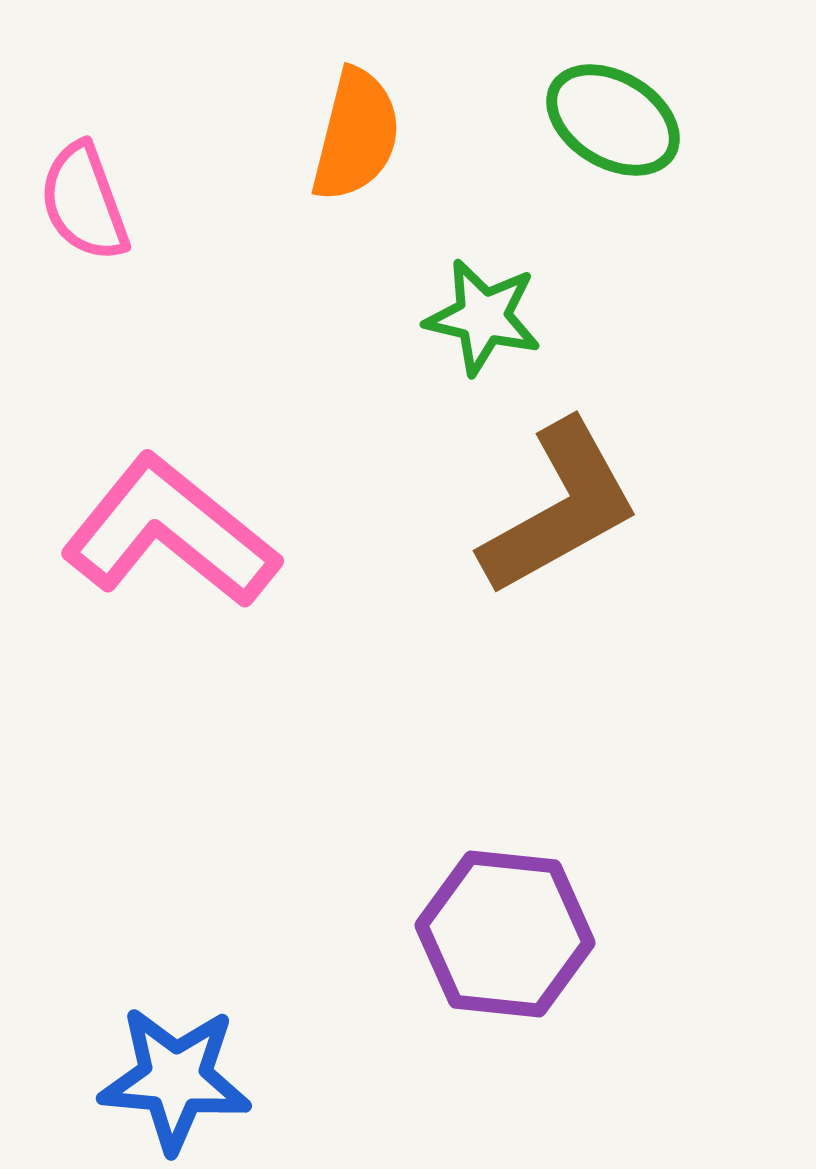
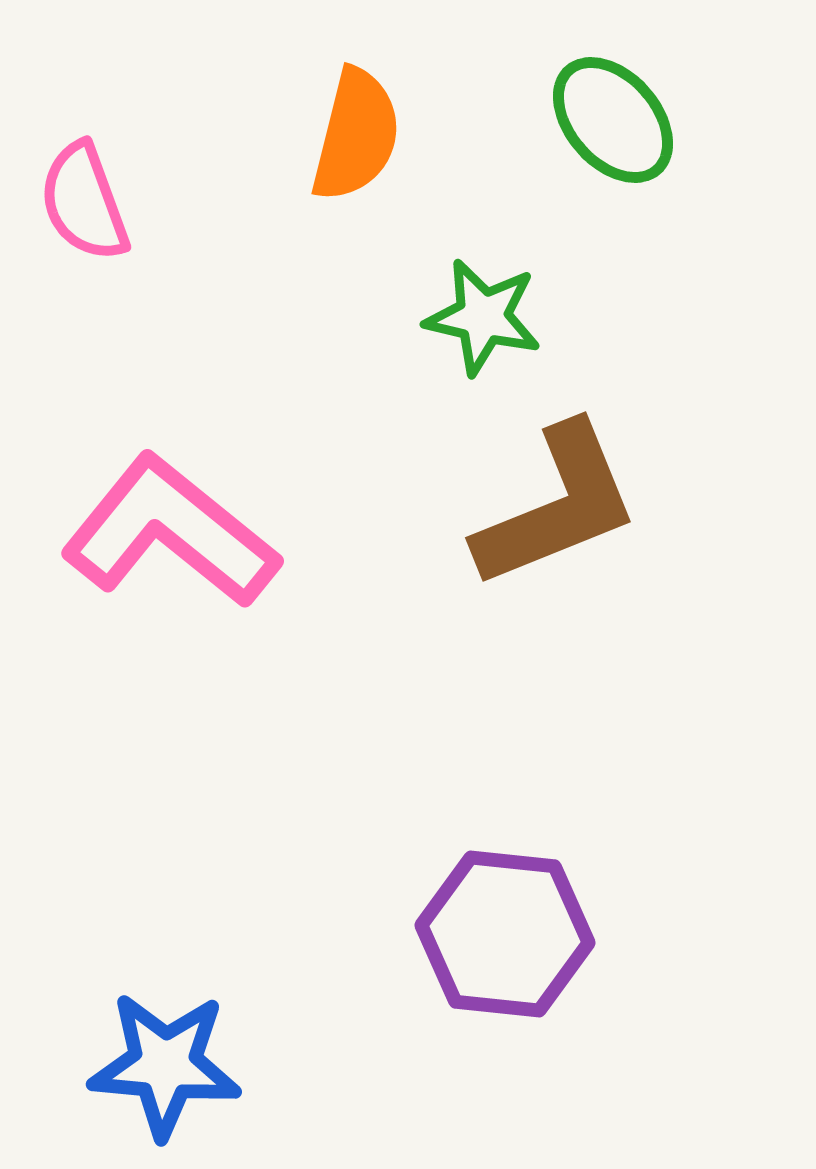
green ellipse: rotated 18 degrees clockwise
brown L-shape: moved 3 px left, 2 px up; rotated 7 degrees clockwise
blue star: moved 10 px left, 14 px up
